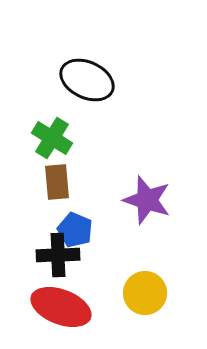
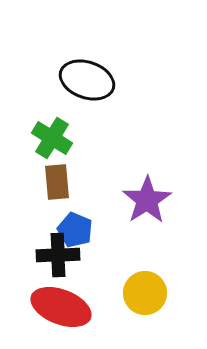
black ellipse: rotated 6 degrees counterclockwise
purple star: rotated 21 degrees clockwise
